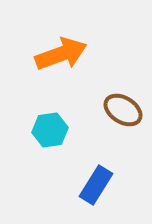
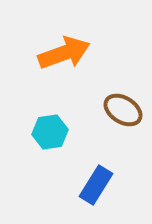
orange arrow: moved 3 px right, 1 px up
cyan hexagon: moved 2 px down
